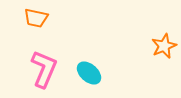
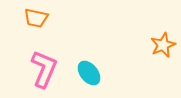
orange star: moved 1 px left, 1 px up
cyan ellipse: rotated 10 degrees clockwise
